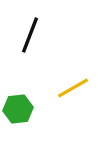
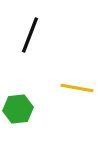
yellow line: moved 4 px right; rotated 40 degrees clockwise
